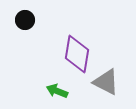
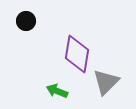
black circle: moved 1 px right, 1 px down
gray triangle: rotated 48 degrees clockwise
